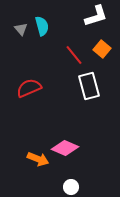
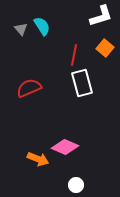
white L-shape: moved 5 px right
cyan semicircle: rotated 18 degrees counterclockwise
orange square: moved 3 px right, 1 px up
red line: rotated 50 degrees clockwise
white rectangle: moved 7 px left, 3 px up
pink diamond: moved 1 px up
white circle: moved 5 px right, 2 px up
